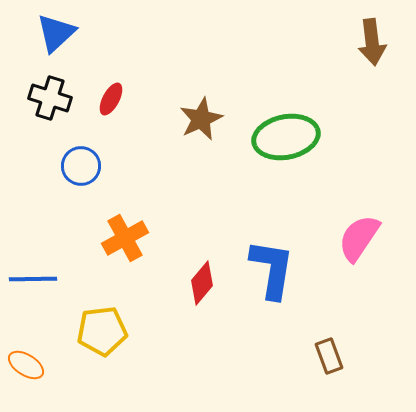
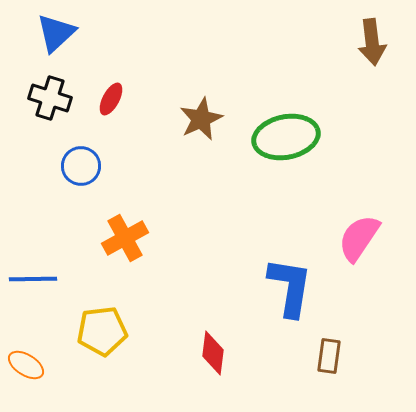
blue L-shape: moved 18 px right, 18 px down
red diamond: moved 11 px right, 70 px down; rotated 33 degrees counterclockwise
brown rectangle: rotated 28 degrees clockwise
